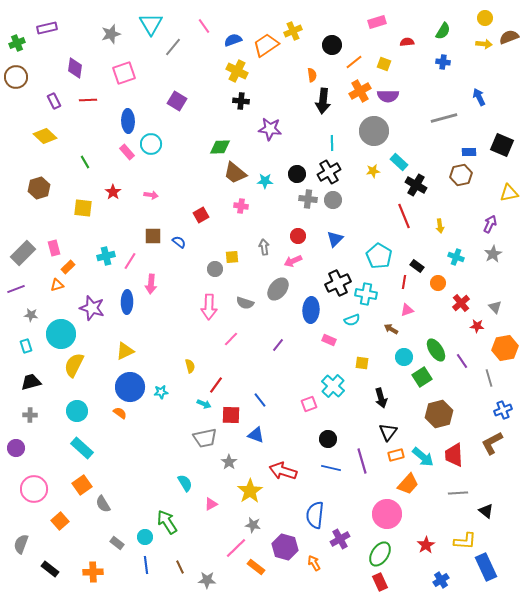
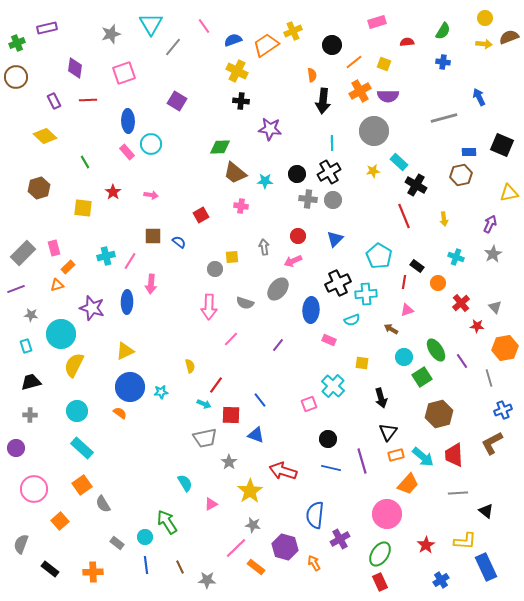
yellow arrow at (440, 226): moved 4 px right, 7 px up
cyan cross at (366, 294): rotated 15 degrees counterclockwise
